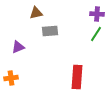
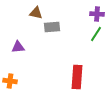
brown triangle: rotated 24 degrees clockwise
gray rectangle: moved 2 px right, 4 px up
purple triangle: rotated 16 degrees clockwise
orange cross: moved 1 px left, 3 px down; rotated 16 degrees clockwise
